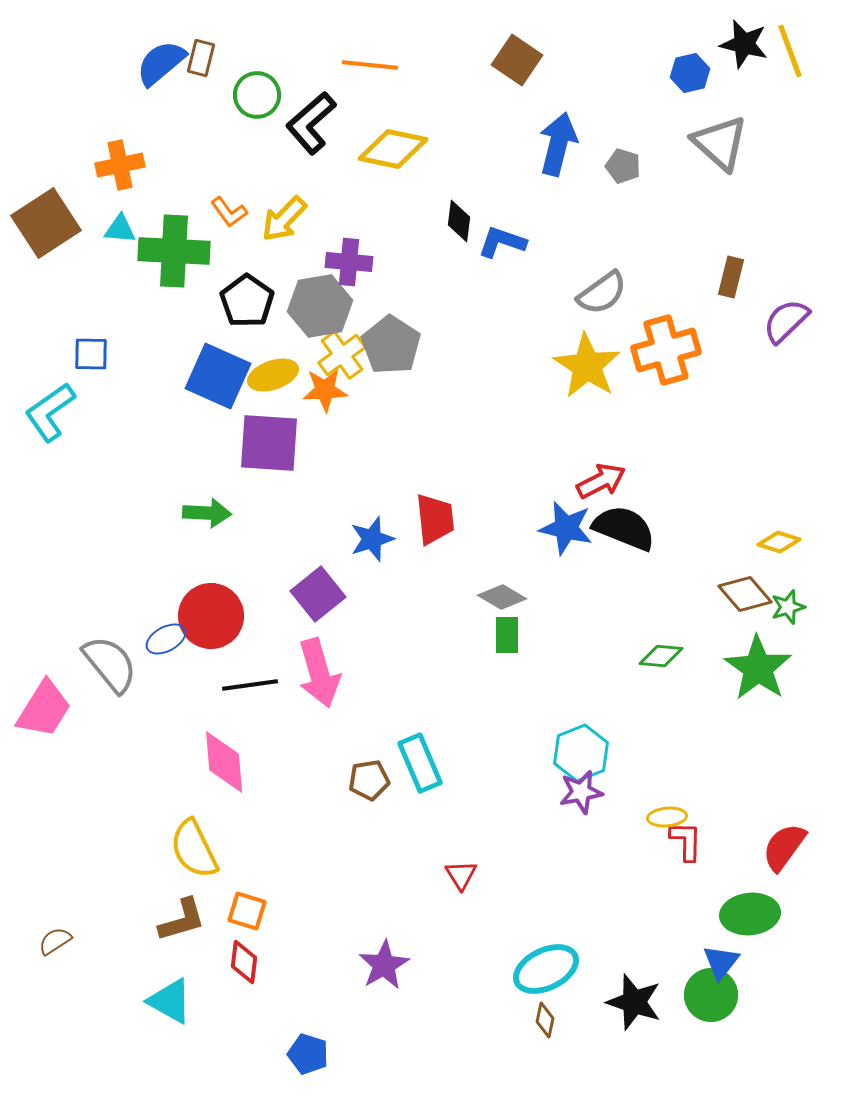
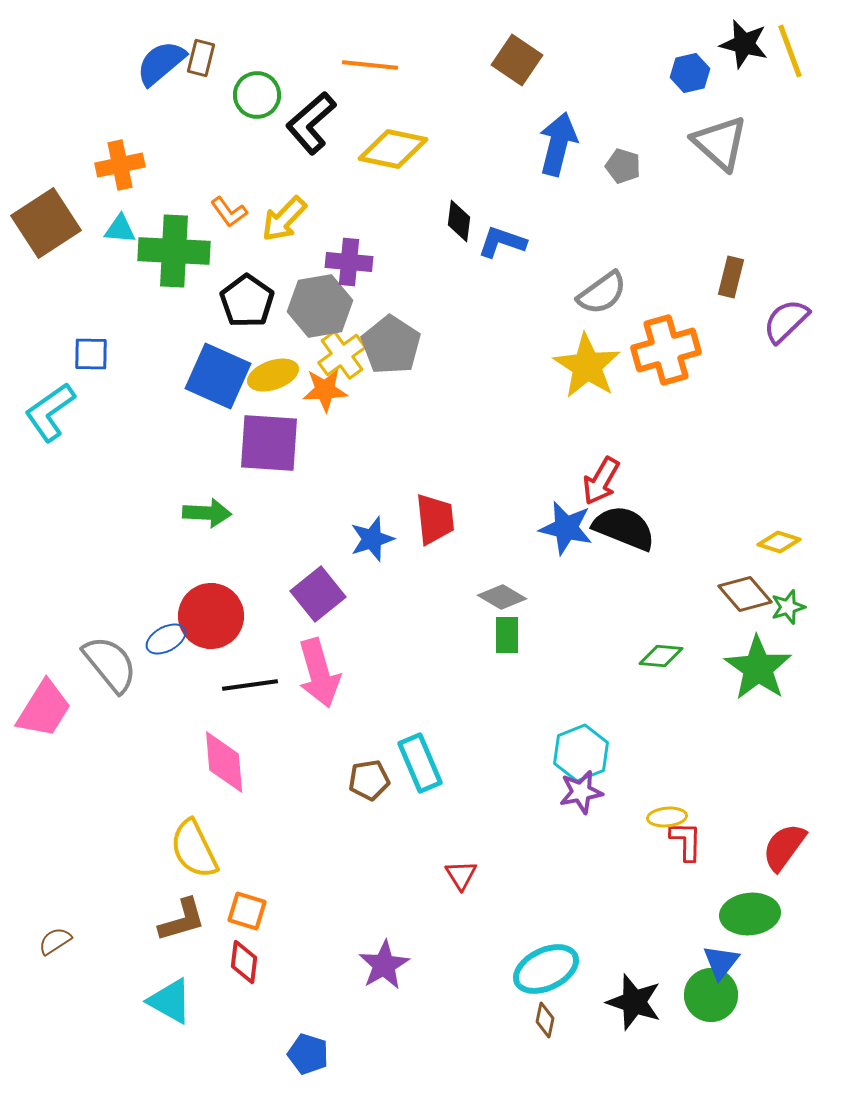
red arrow at (601, 481): rotated 147 degrees clockwise
